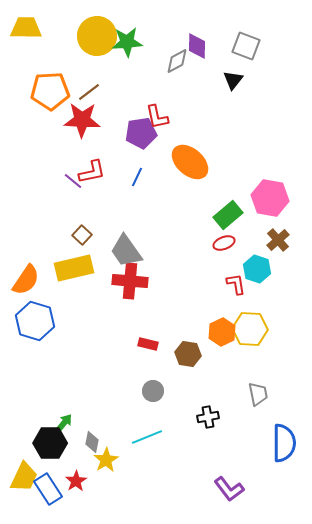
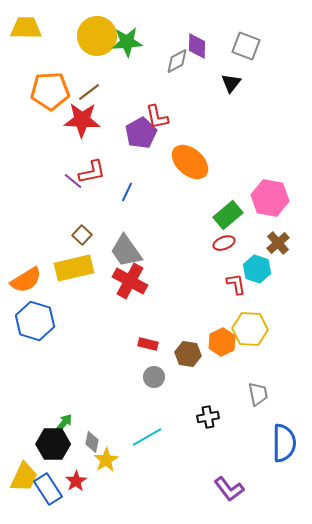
black triangle at (233, 80): moved 2 px left, 3 px down
purple pentagon at (141, 133): rotated 20 degrees counterclockwise
blue line at (137, 177): moved 10 px left, 15 px down
brown cross at (278, 240): moved 3 px down
orange semicircle at (26, 280): rotated 24 degrees clockwise
red cross at (130, 281): rotated 24 degrees clockwise
orange hexagon at (222, 332): moved 10 px down
gray circle at (153, 391): moved 1 px right, 14 px up
cyan line at (147, 437): rotated 8 degrees counterclockwise
black hexagon at (50, 443): moved 3 px right, 1 px down
